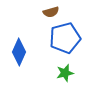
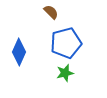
brown semicircle: rotated 119 degrees counterclockwise
blue pentagon: moved 1 px right, 5 px down
